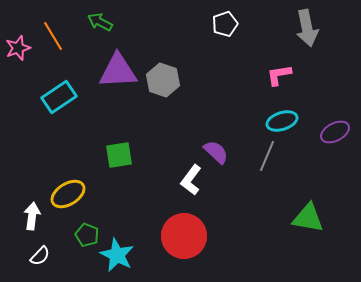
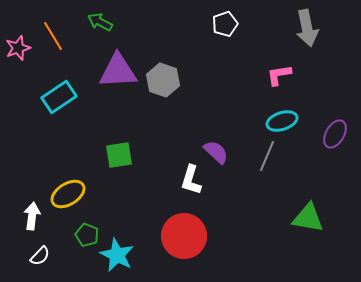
purple ellipse: moved 2 px down; rotated 32 degrees counterclockwise
white L-shape: rotated 20 degrees counterclockwise
